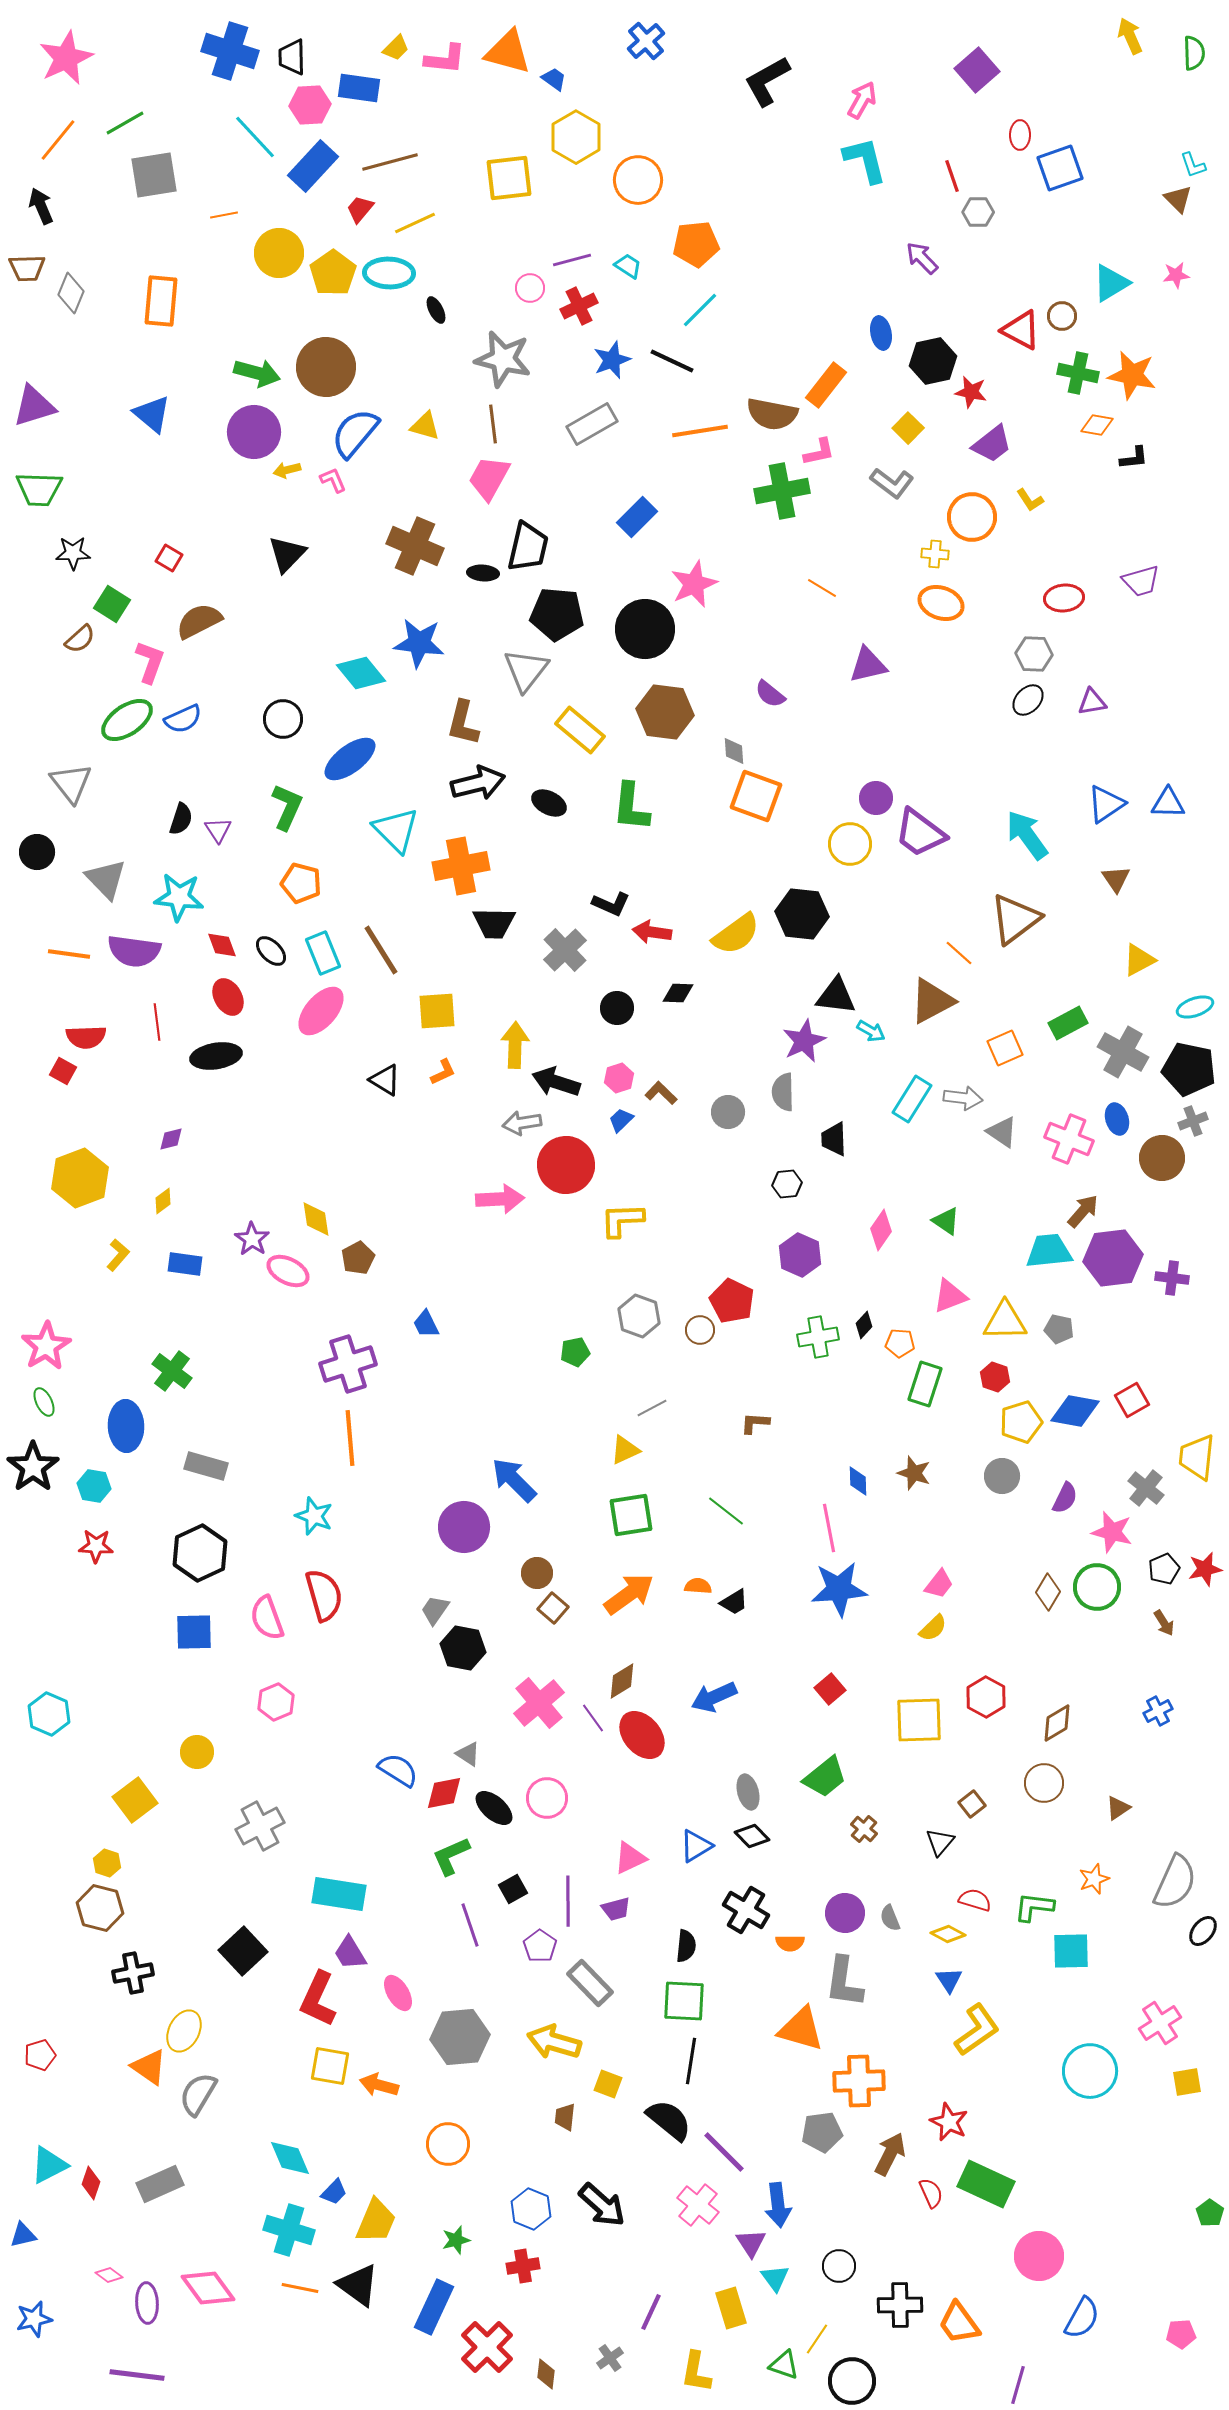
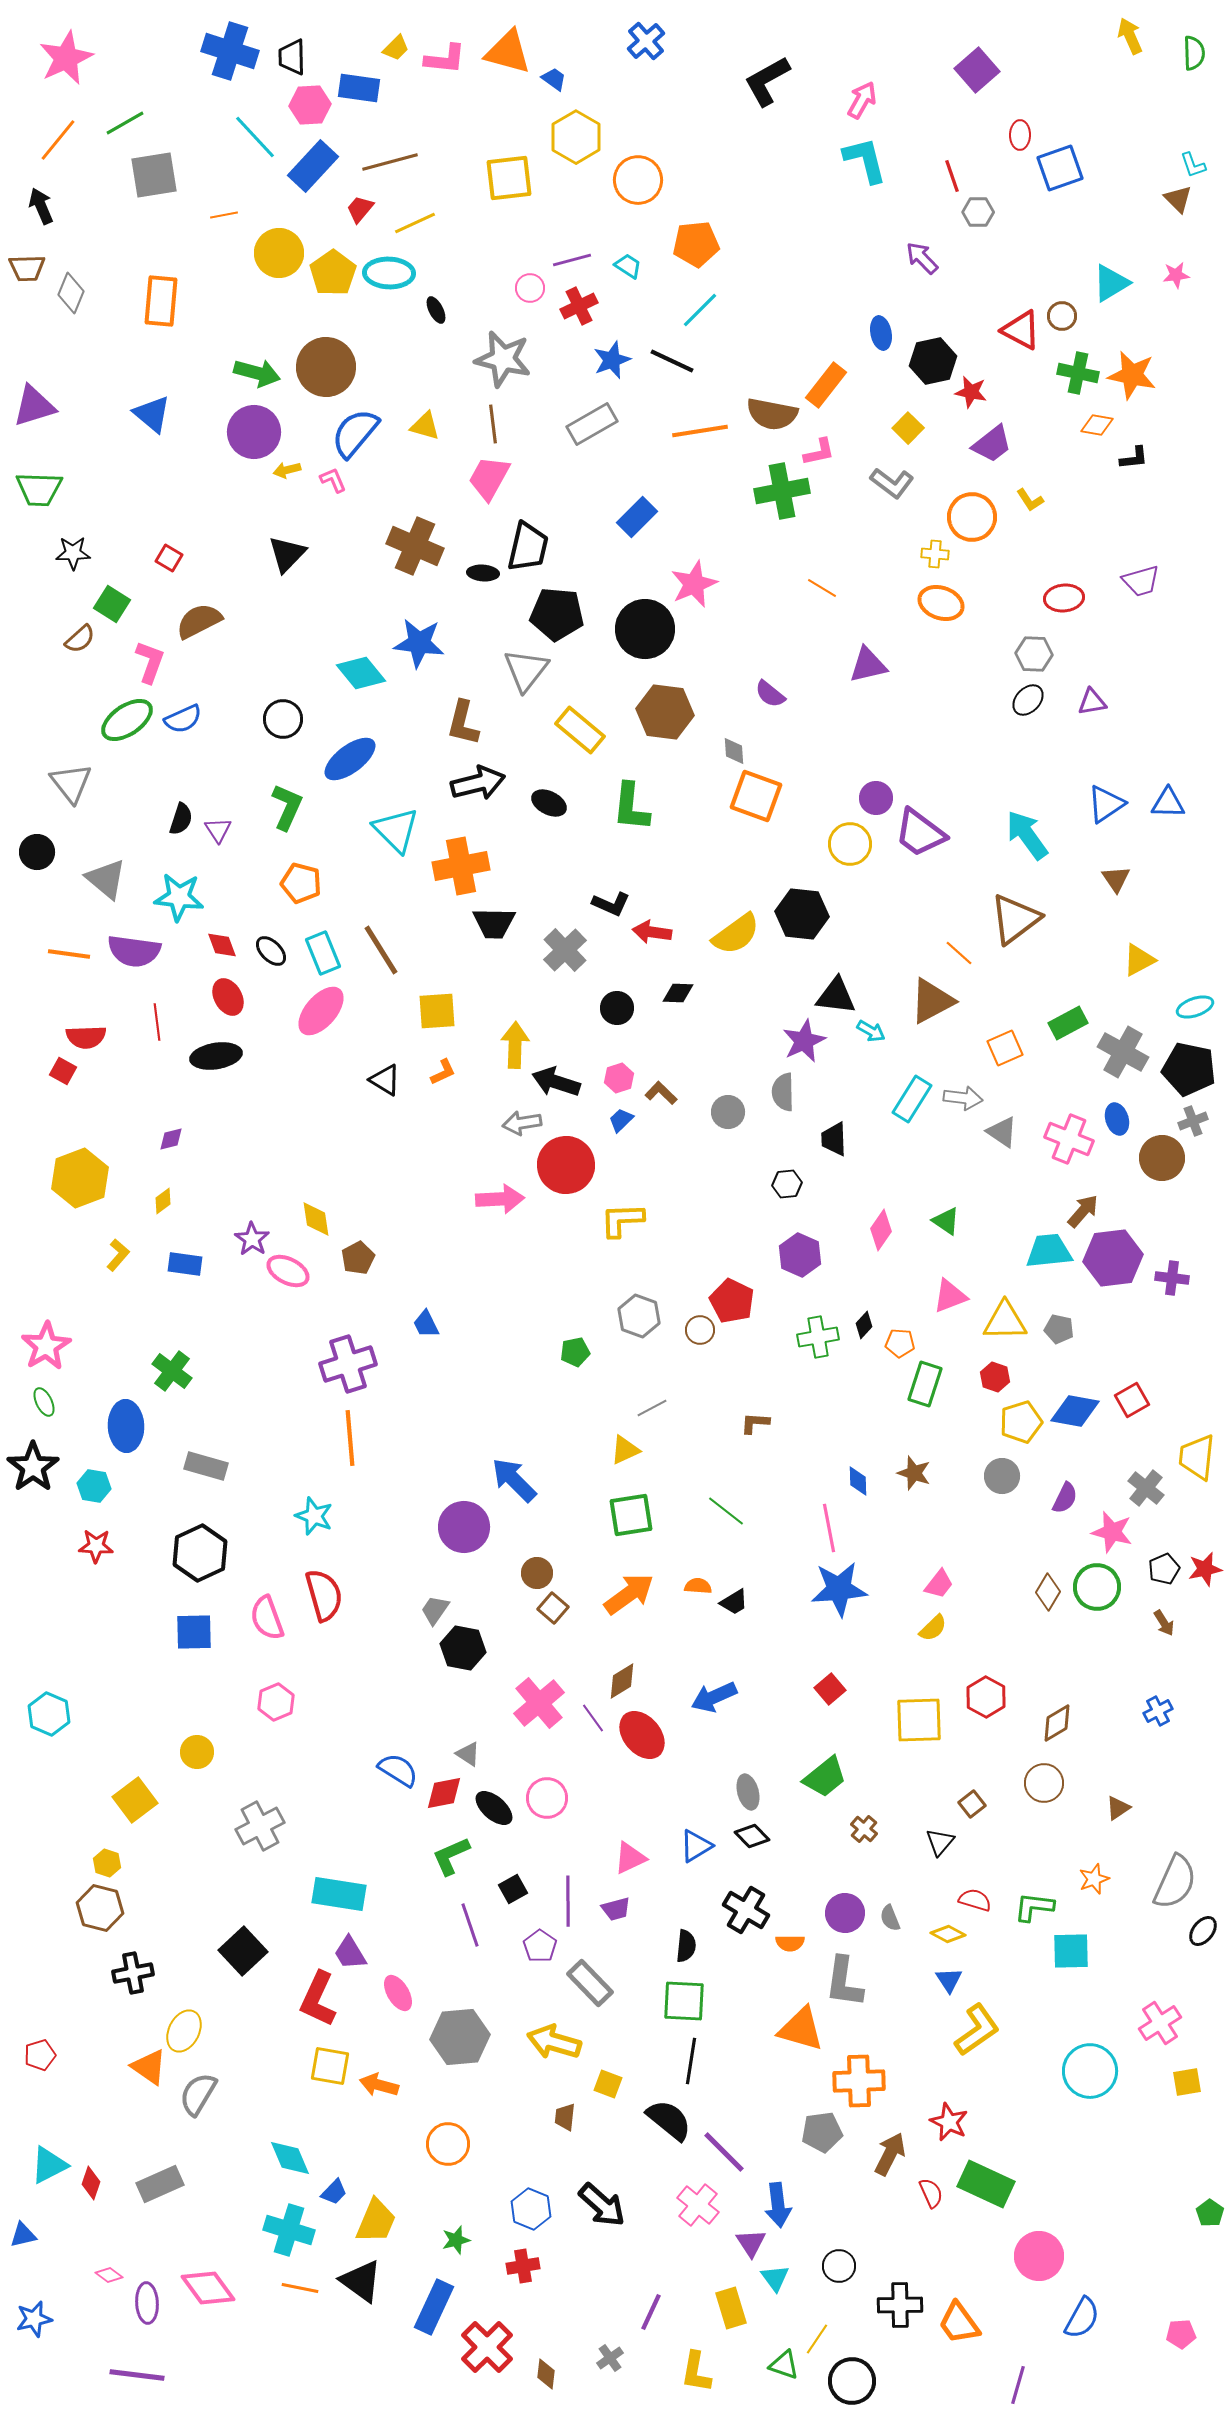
gray triangle at (106, 879): rotated 6 degrees counterclockwise
black triangle at (358, 2285): moved 3 px right, 4 px up
